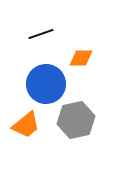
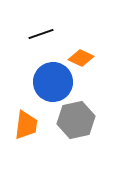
orange diamond: rotated 25 degrees clockwise
blue circle: moved 7 px right, 2 px up
orange trapezoid: rotated 44 degrees counterclockwise
